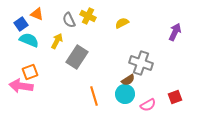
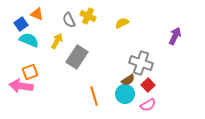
purple arrow: moved 4 px down
red square: moved 27 px left, 12 px up; rotated 24 degrees counterclockwise
